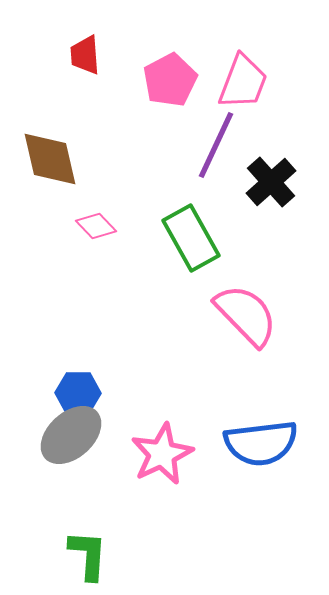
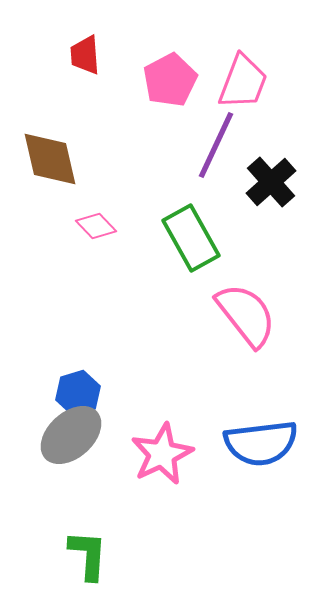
pink semicircle: rotated 6 degrees clockwise
blue hexagon: rotated 18 degrees counterclockwise
